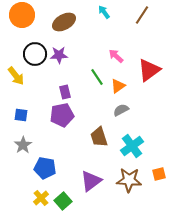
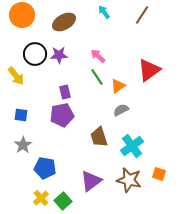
pink arrow: moved 18 px left
orange square: rotated 32 degrees clockwise
brown star: rotated 10 degrees clockwise
